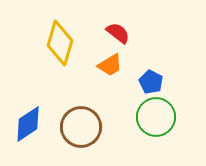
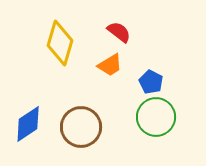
red semicircle: moved 1 px right, 1 px up
